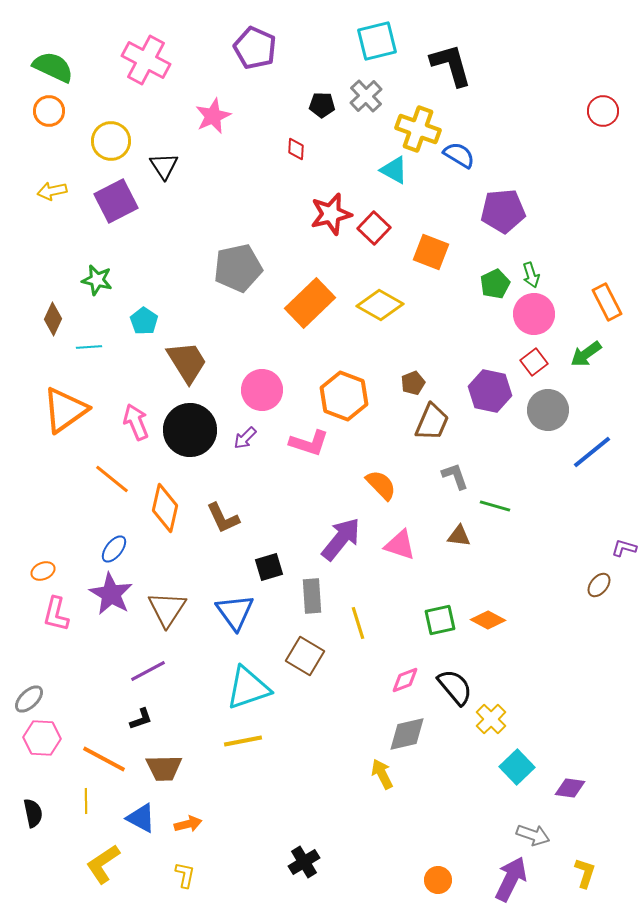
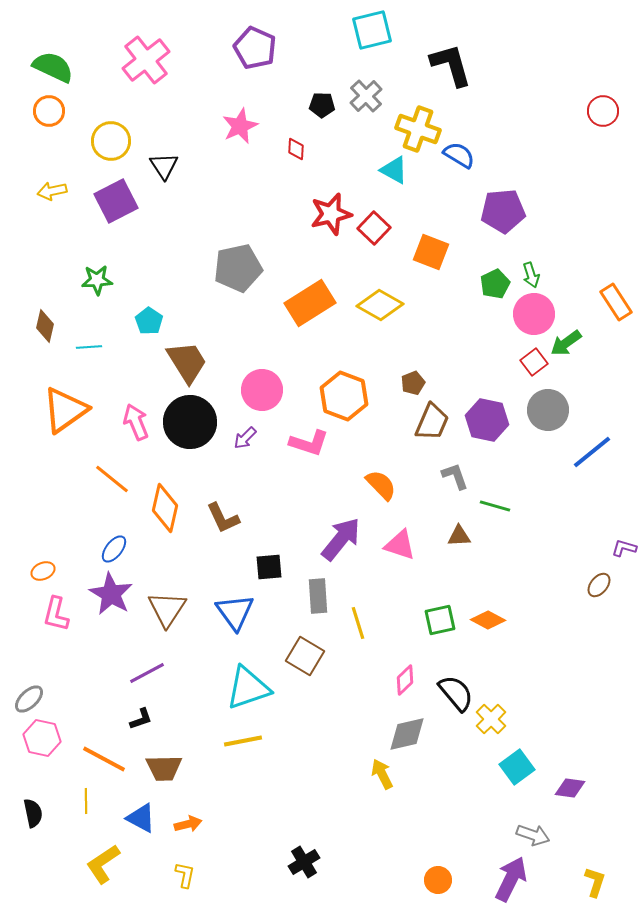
cyan square at (377, 41): moved 5 px left, 11 px up
pink cross at (146, 60): rotated 24 degrees clockwise
pink star at (213, 116): moved 27 px right, 10 px down
green star at (97, 280): rotated 16 degrees counterclockwise
orange rectangle at (607, 302): moved 9 px right; rotated 6 degrees counterclockwise
orange rectangle at (310, 303): rotated 12 degrees clockwise
brown diamond at (53, 319): moved 8 px left, 7 px down; rotated 12 degrees counterclockwise
cyan pentagon at (144, 321): moved 5 px right
green arrow at (586, 354): moved 20 px left, 11 px up
purple hexagon at (490, 391): moved 3 px left, 29 px down
black circle at (190, 430): moved 8 px up
brown triangle at (459, 536): rotated 10 degrees counterclockwise
black square at (269, 567): rotated 12 degrees clockwise
gray rectangle at (312, 596): moved 6 px right
purple line at (148, 671): moved 1 px left, 2 px down
pink diamond at (405, 680): rotated 24 degrees counterclockwise
black semicircle at (455, 687): moved 1 px right, 6 px down
pink hexagon at (42, 738): rotated 9 degrees clockwise
cyan square at (517, 767): rotated 8 degrees clockwise
yellow L-shape at (585, 873): moved 10 px right, 9 px down
